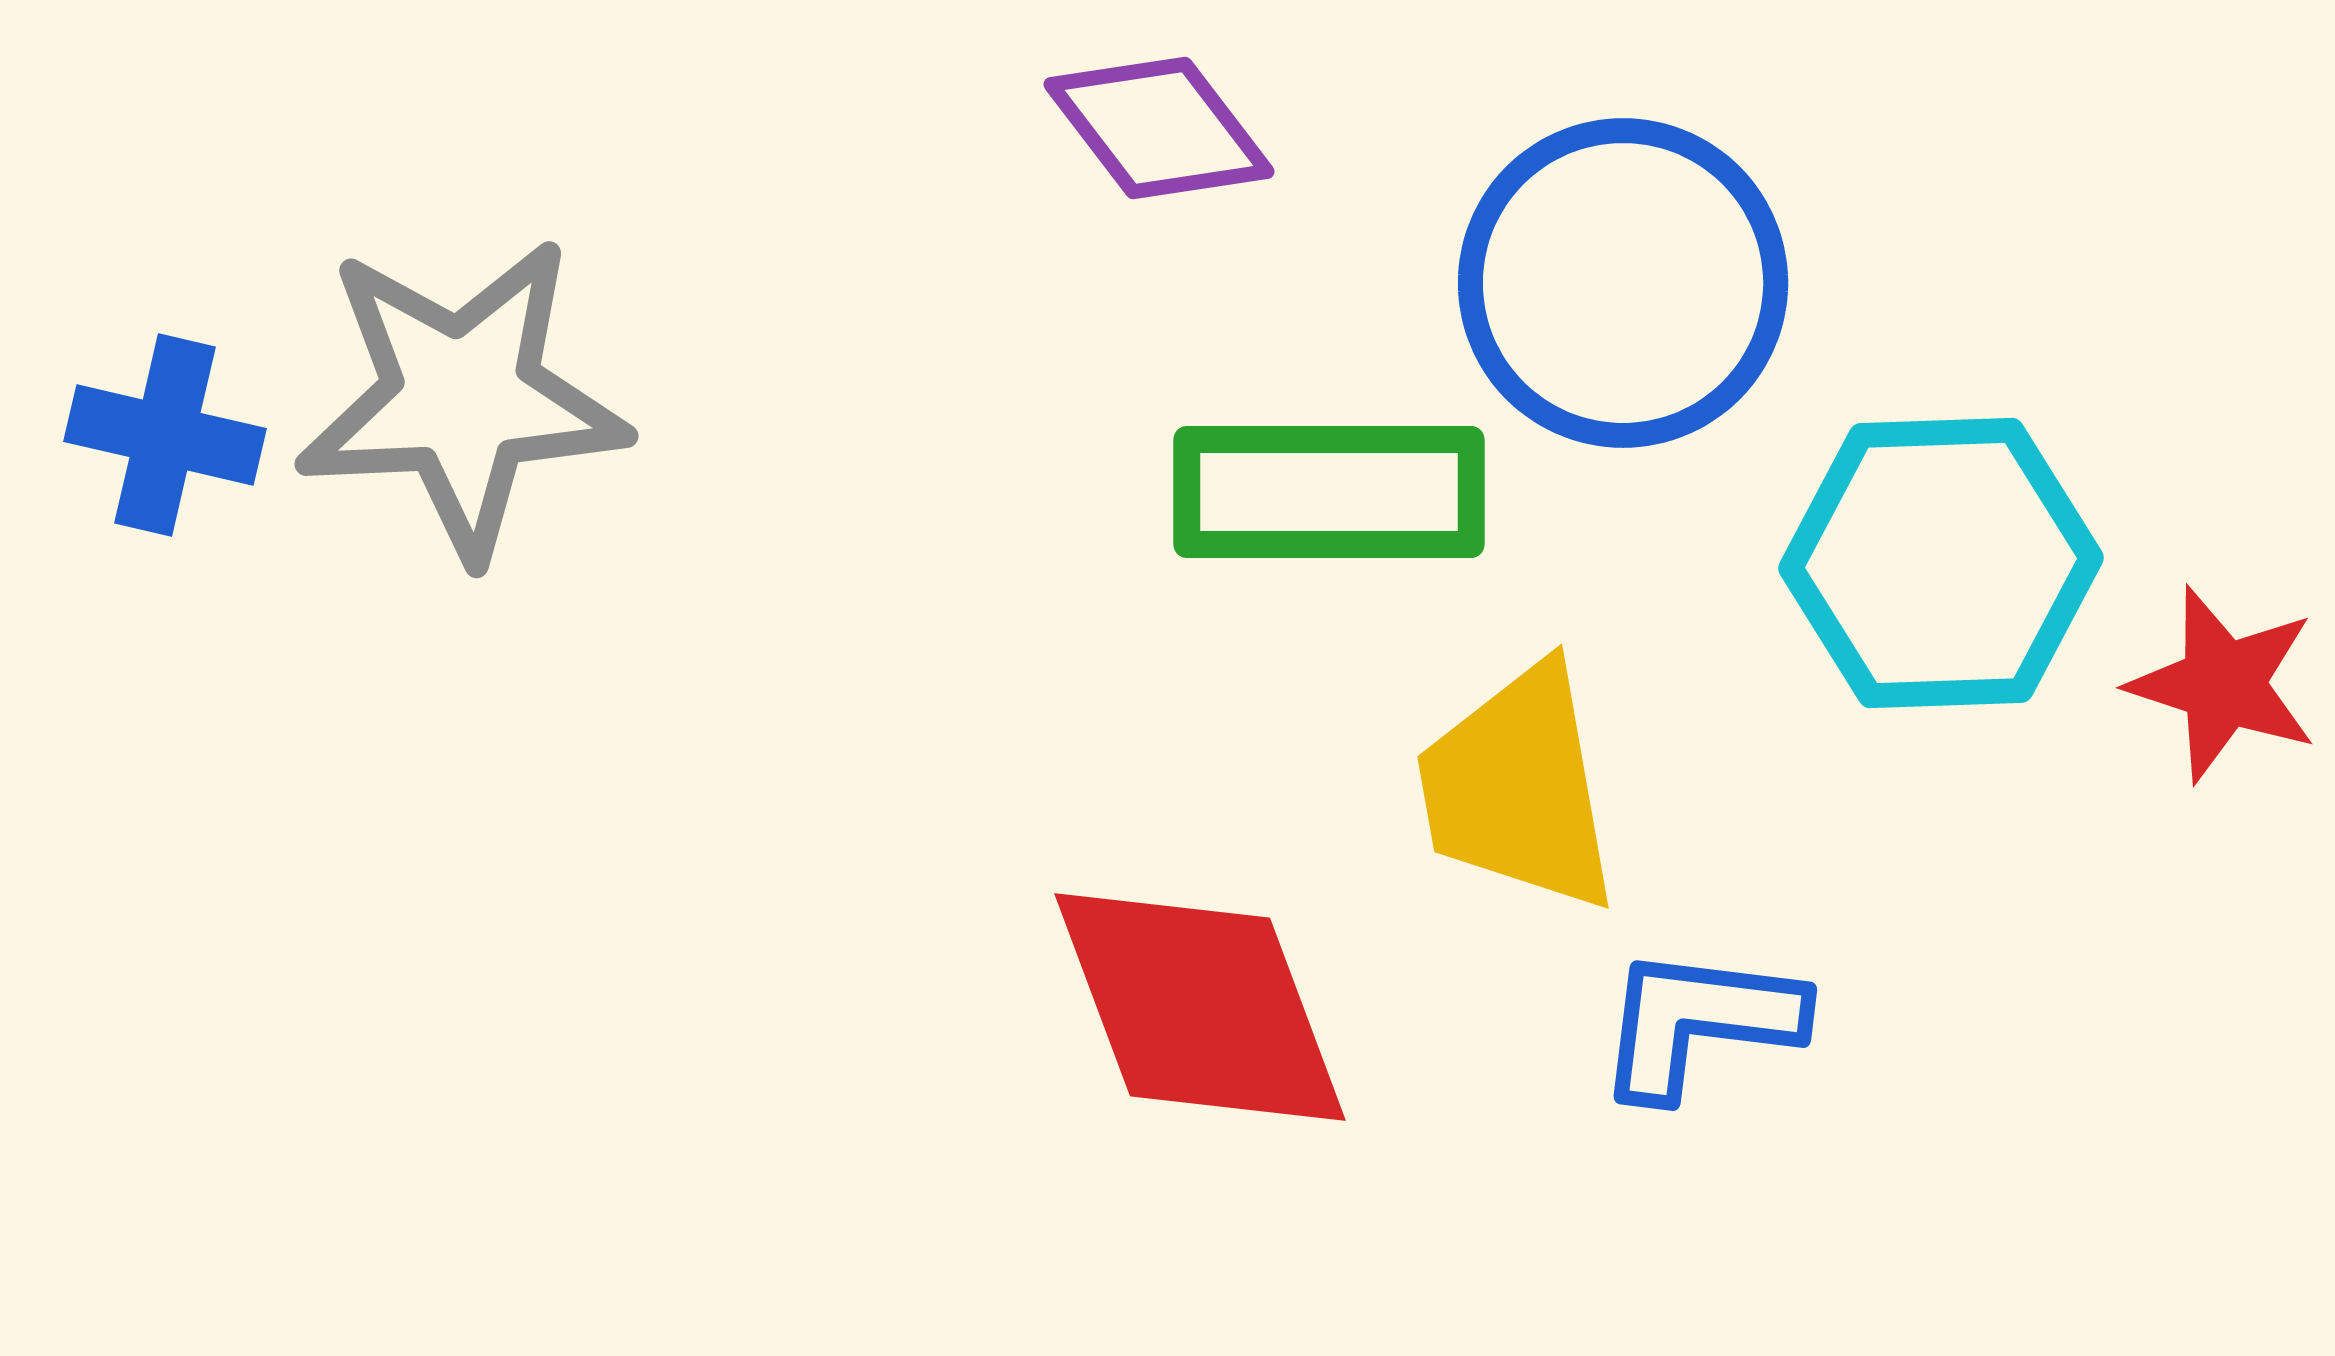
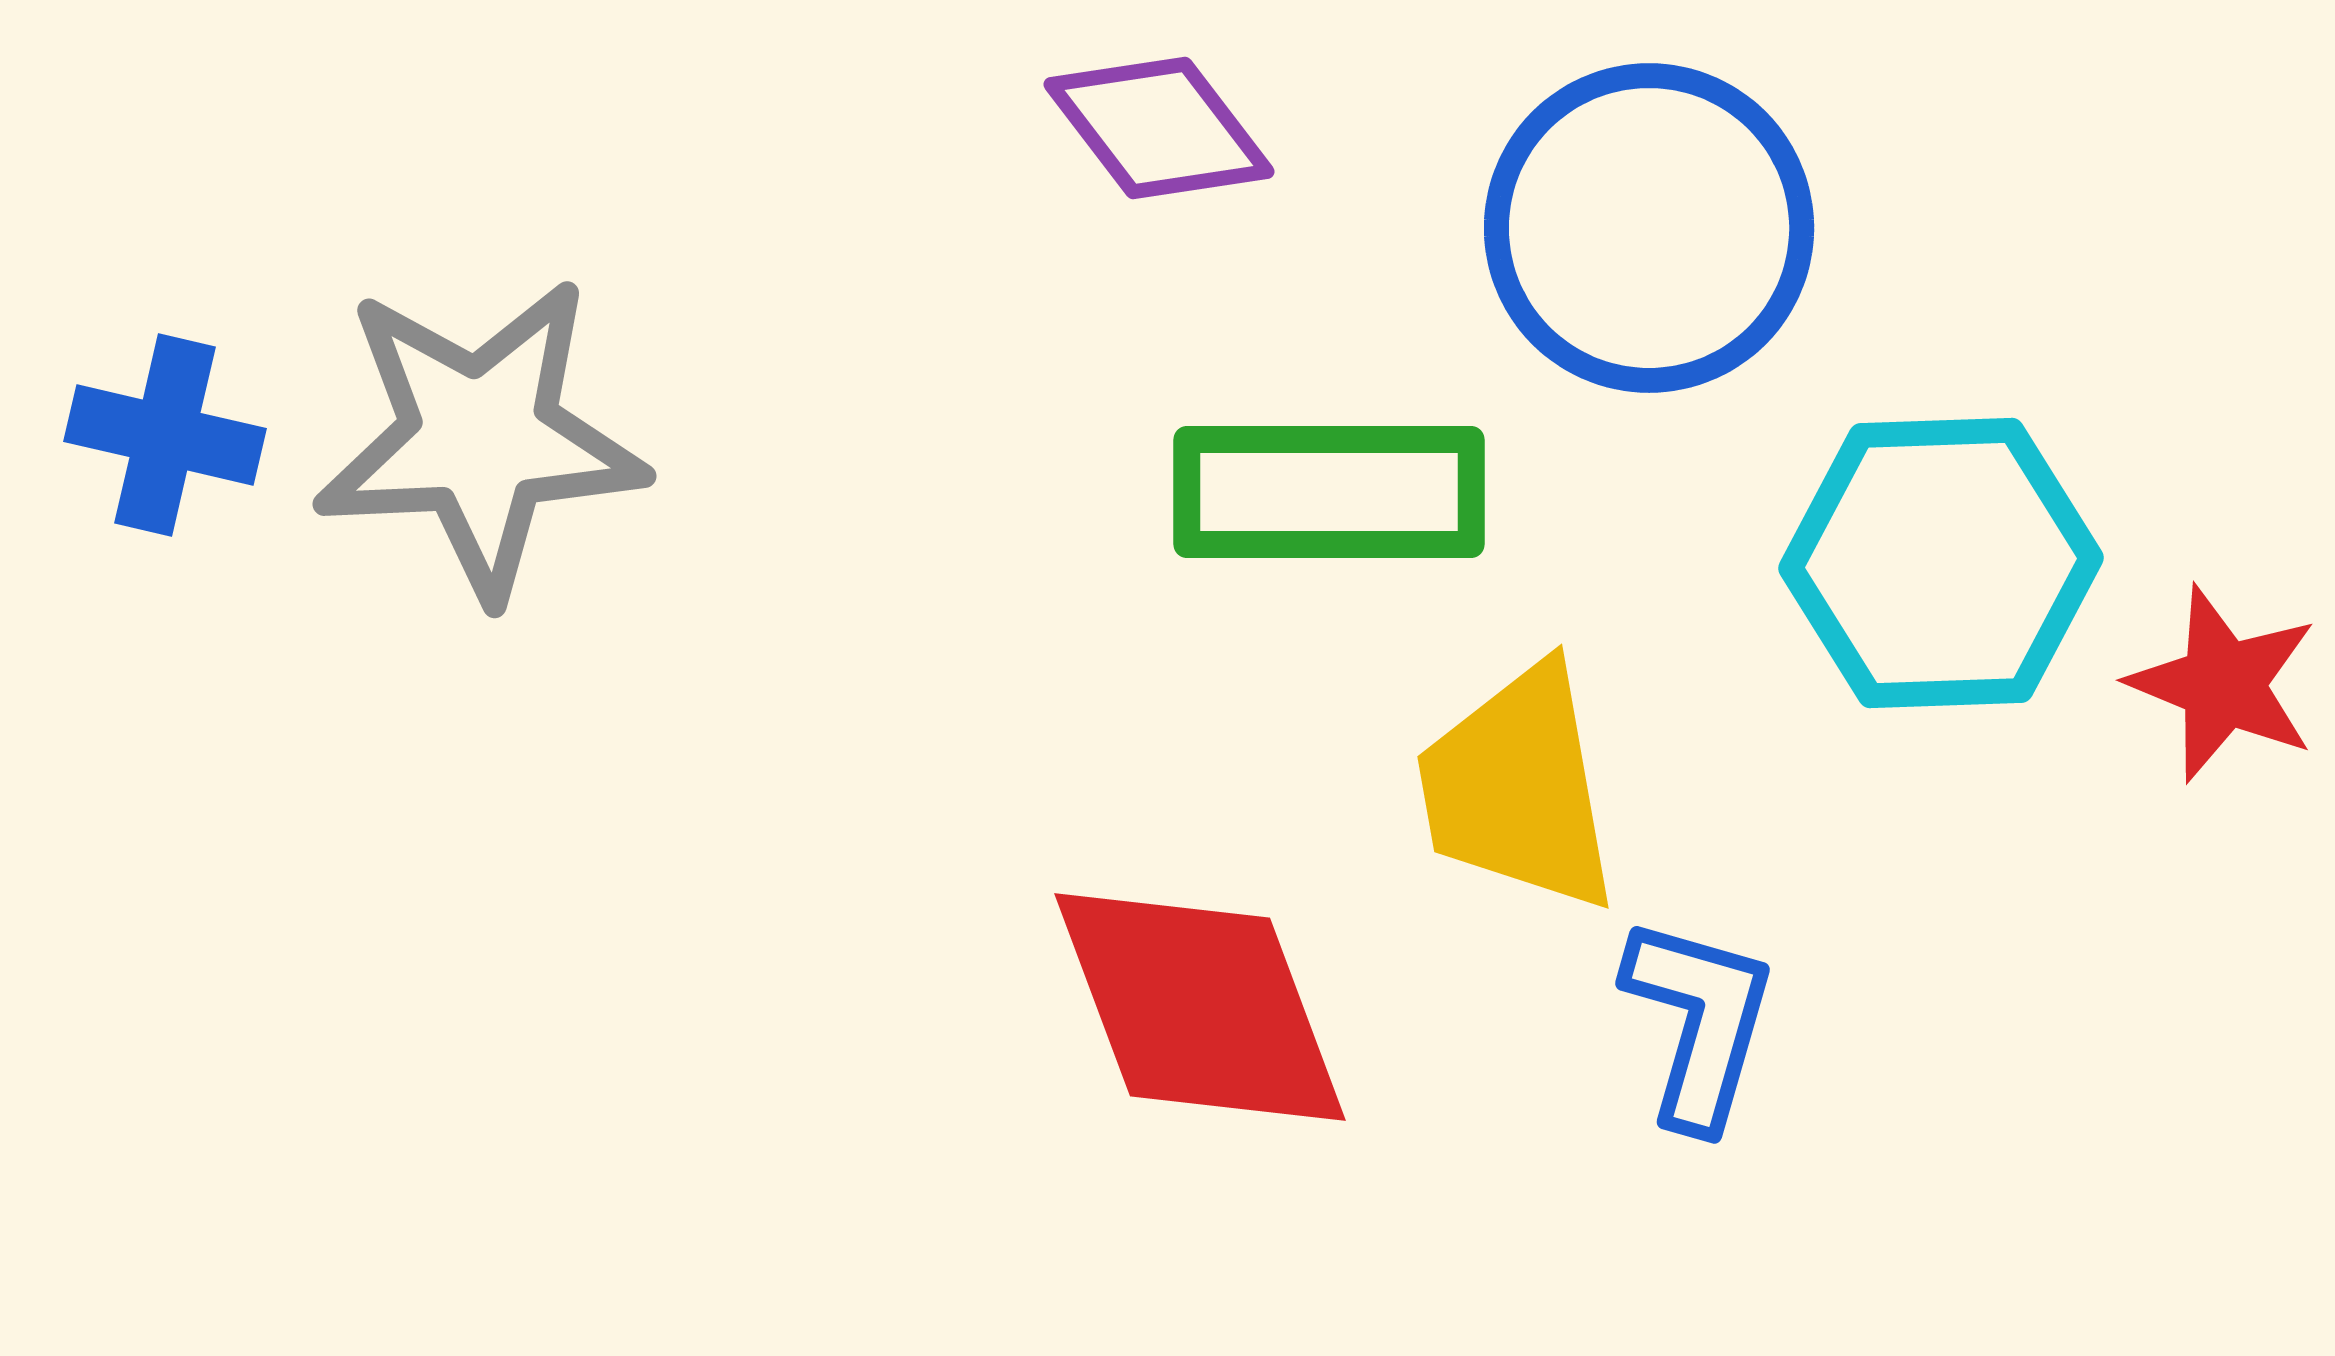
blue circle: moved 26 px right, 55 px up
gray star: moved 18 px right, 40 px down
red star: rotated 4 degrees clockwise
blue L-shape: rotated 99 degrees clockwise
